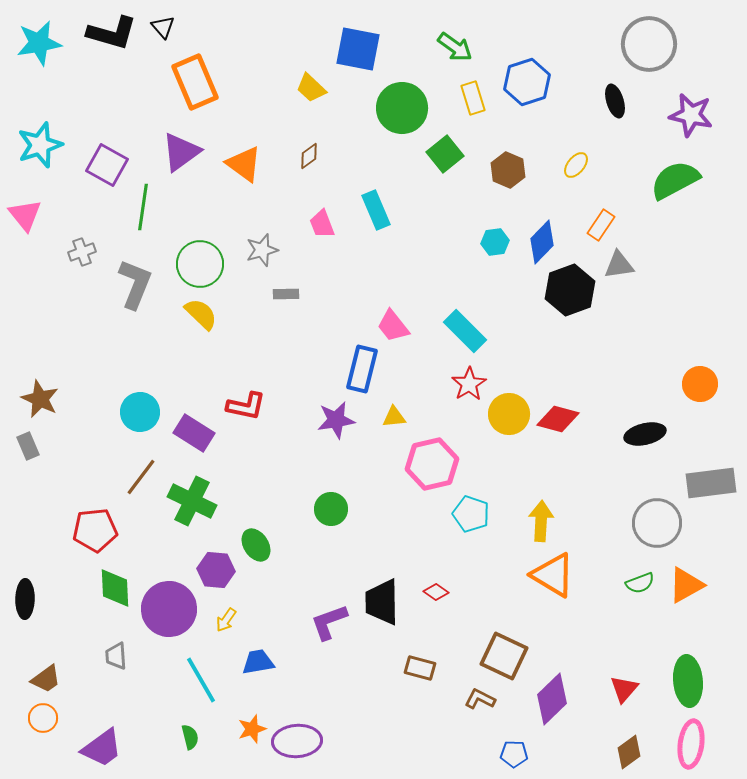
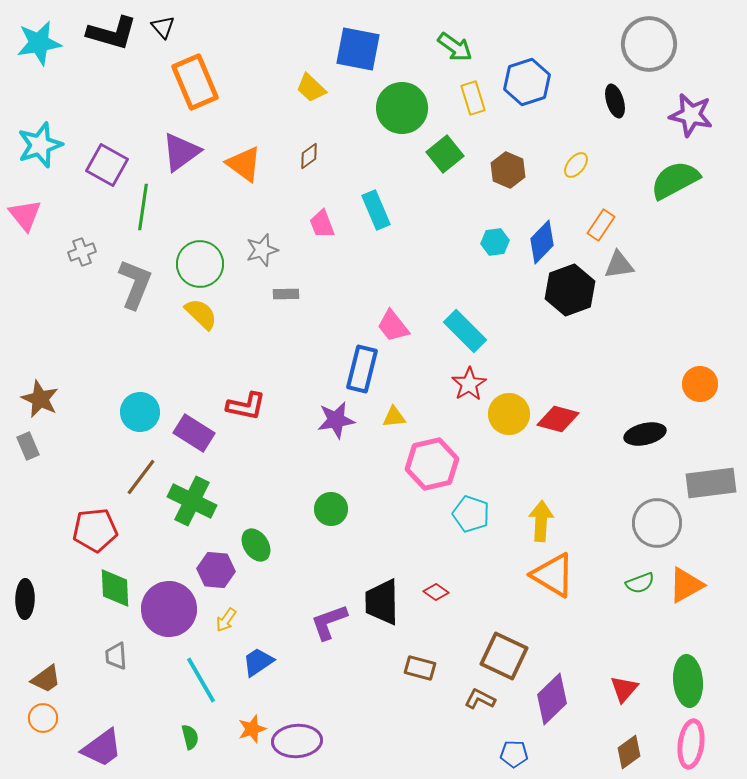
blue trapezoid at (258, 662): rotated 24 degrees counterclockwise
